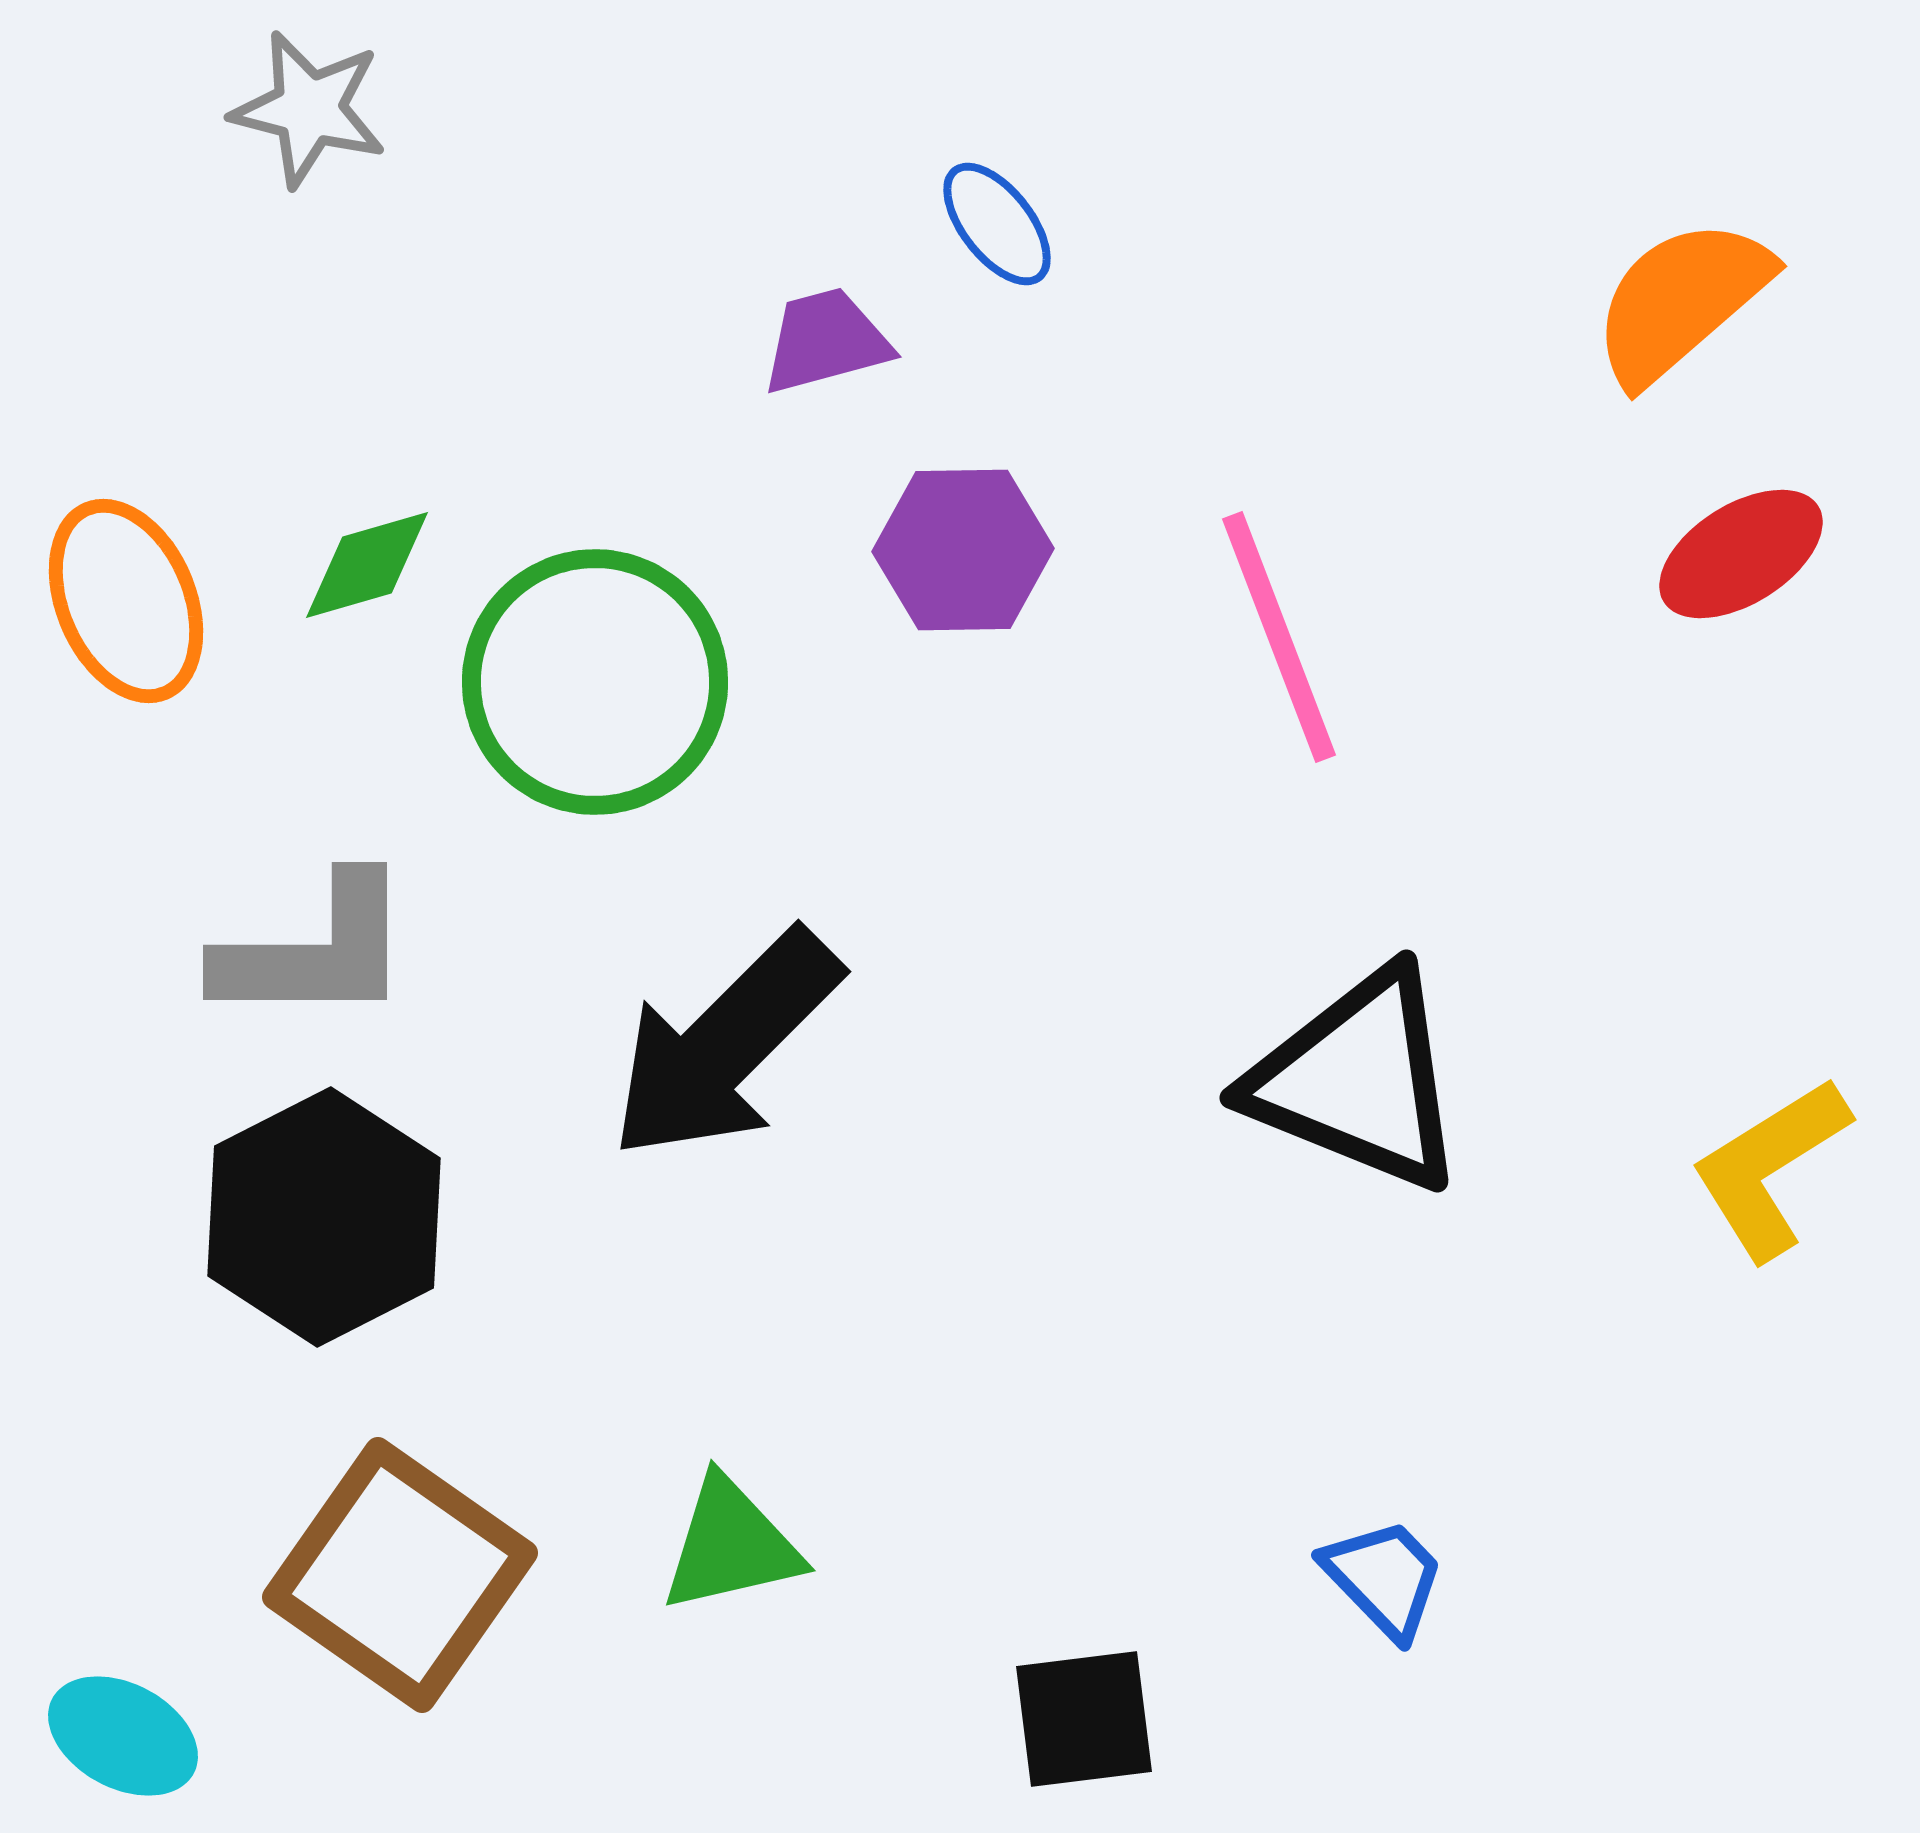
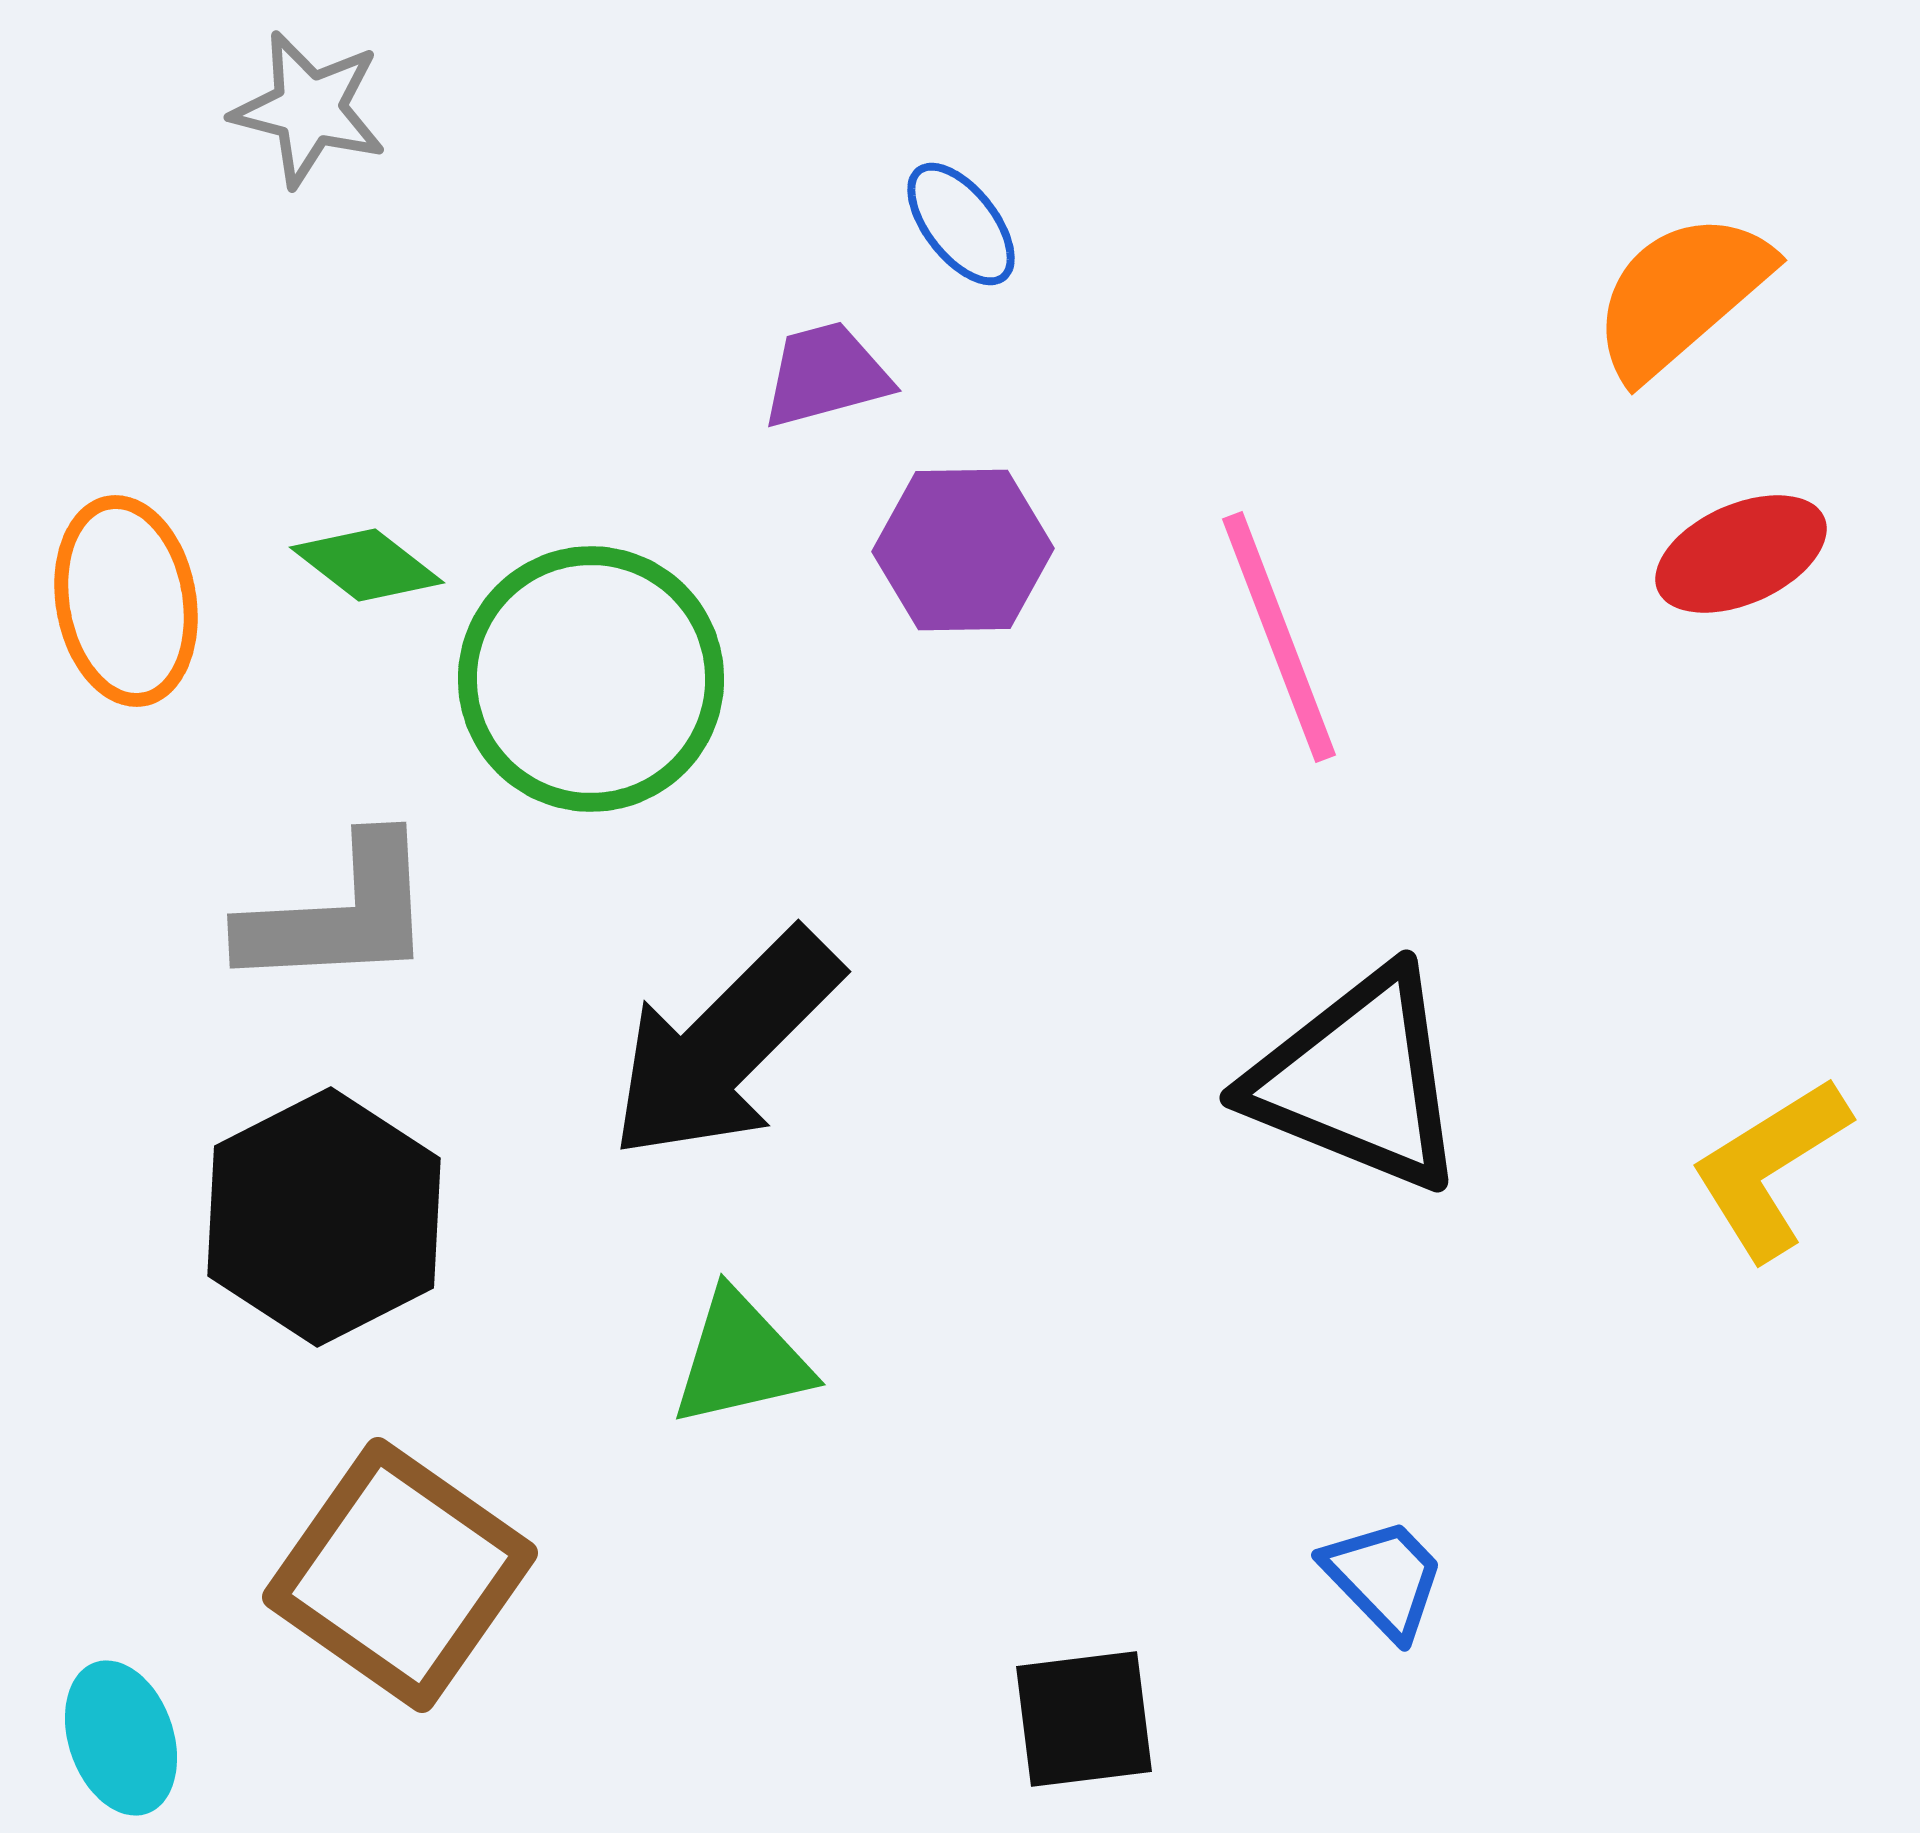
blue ellipse: moved 36 px left
orange semicircle: moved 6 px up
purple trapezoid: moved 34 px down
red ellipse: rotated 8 degrees clockwise
green diamond: rotated 54 degrees clockwise
orange ellipse: rotated 13 degrees clockwise
green circle: moved 4 px left, 3 px up
gray L-shape: moved 24 px right, 37 px up; rotated 3 degrees counterclockwise
green triangle: moved 10 px right, 186 px up
cyan ellipse: moved 2 px left, 2 px down; rotated 43 degrees clockwise
